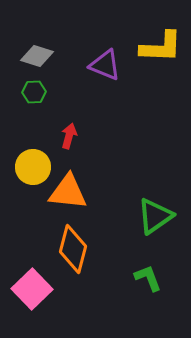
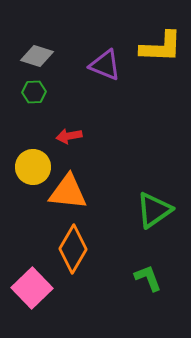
red arrow: rotated 115 degrees counterclockwise
green triangle: moved 1 px left, 6 px up
orange diamond: rotated 15 degrees clockwise
pink square: moved 1 px up
